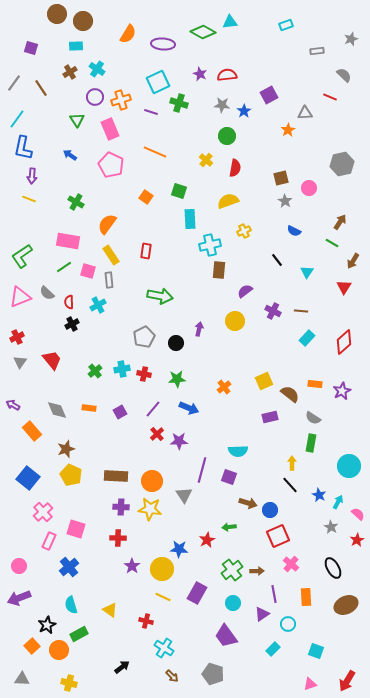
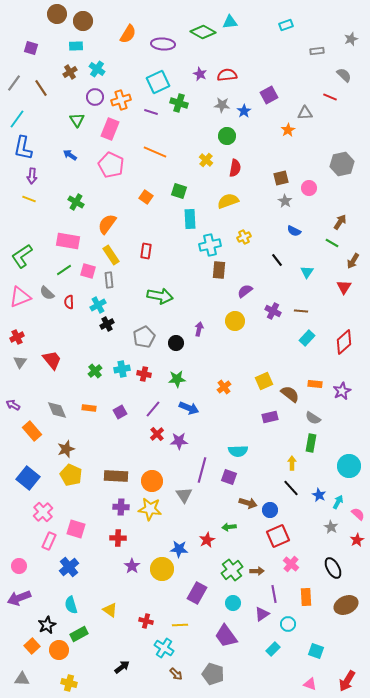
pink rectangle at (110, 129): rotated 45 degrees clockwise
yellow cross at (244, 231): moved 6 px down
green line at (64, 267): moved 3 px down
black cross at (72, 324): moved 35 px right
black line at (290, 485): moved 1 px right, 3 px down
yellow line at (163, 597): moved 17 px right, 28 px down; rotated 28 degrees counterclockwise
brown arrow at (172, 676): moved 4 px right, 2 px up
pink triangle at (310, 684): rotated 40 degrees clockwise
